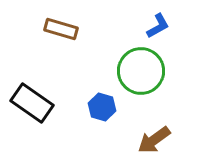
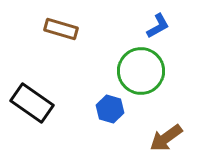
blue hexagon: moved 8 px right, 2 px down
brown arrow: moved 12 px right, 2 px up
